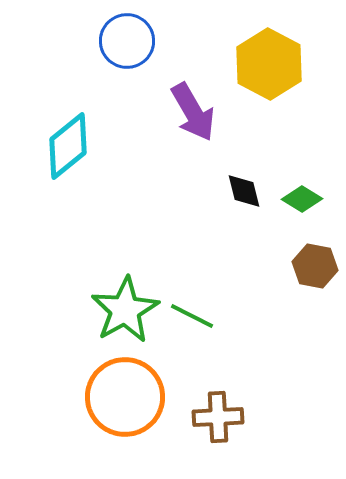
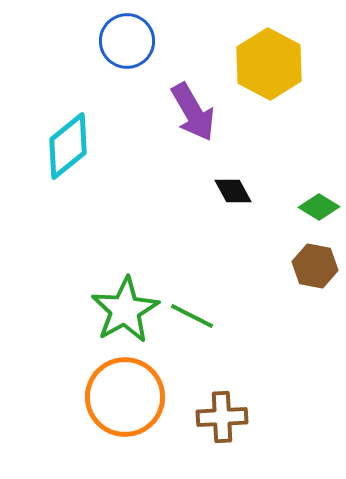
black diamond: moved 11 px left; rotated 15 degrees counterclockwise
green diamond: moved 17 px right, 8 px down
brown cross: moved 4 px right
